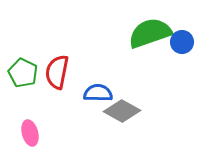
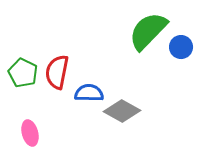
green semicircle: moved 2 px left, 2 px up; rotated 27 degrees counterclockwise
blue circle: moved 1 px left, 5 px down
blue semicircle: moved 9 px left
